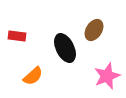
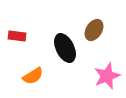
orange semicircle: rotated 10 degrees clockwise
